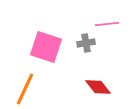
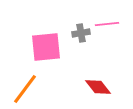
gray cross: moved 5 px left, 10 px up
pink square: rotated 24 degrees counterclockwise
orange line: rotated 12 degrees clockwise
